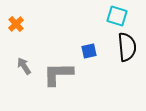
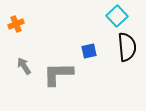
cyan square: rotated 30 degrees clockwise
orange cross: rotated 21 degrees clockwise
